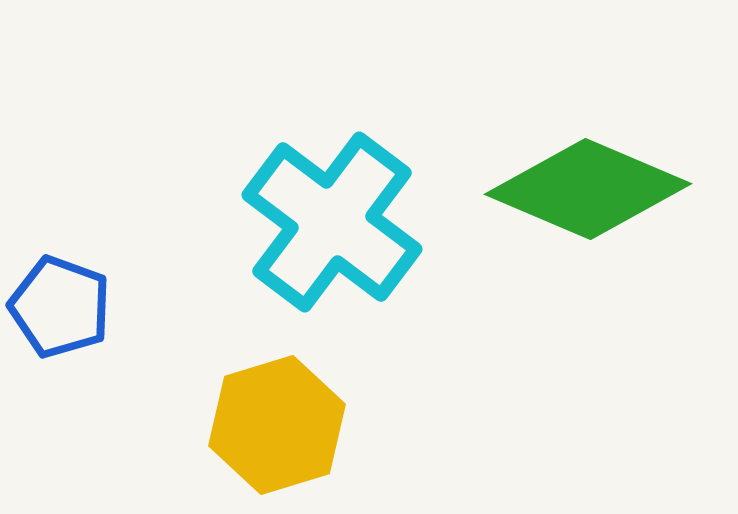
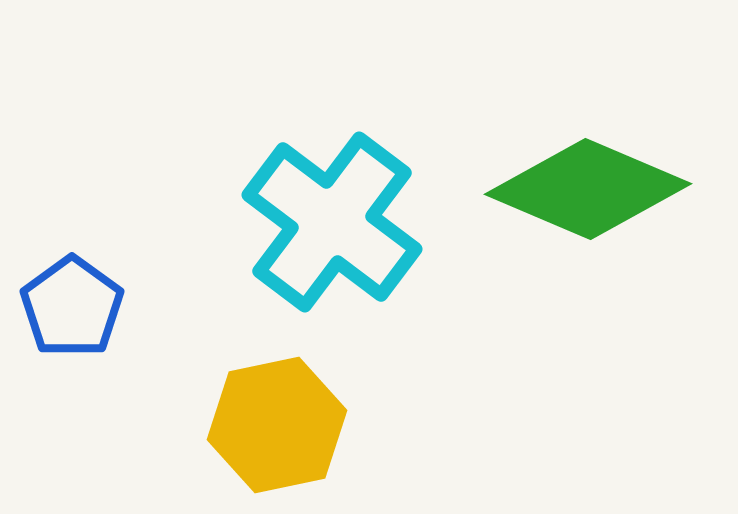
blue pentagon: moved 12 px right; rotated 16 degrees clockwise
yellow hexagon: rotated 5 degrees clockwise
